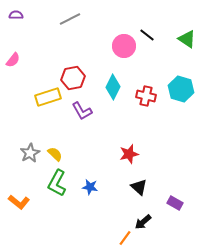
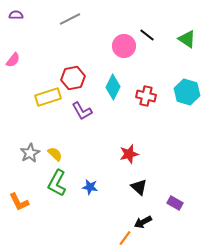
cyan hexagon: moved 6 px right, 3 px down
orange L-shape: rotated 25 degrees clockwise
black arrow: rotated 12 degrees clockwise
